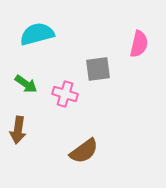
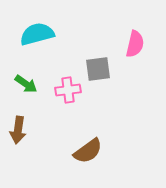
pink semicircle: moved 4 px left
pink cross: moved 3 px right, 4 px up; rotated 25 degrees counterclockwise
brown semicircle: moved 4 px right
